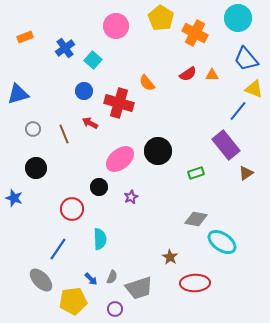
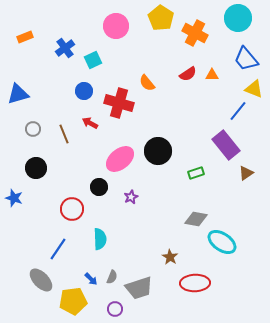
cyan square at (93, 60): rotated 24 degrees clockwise
